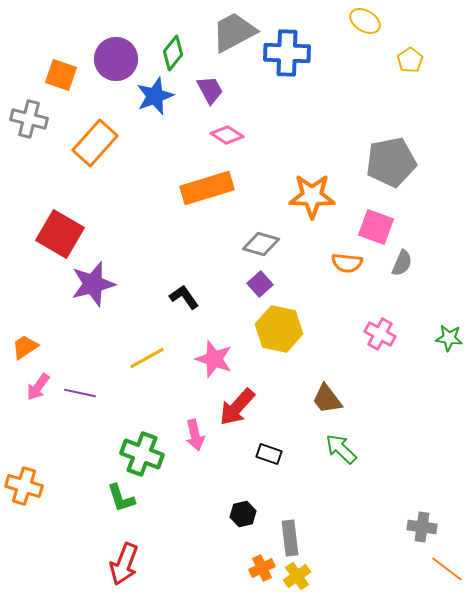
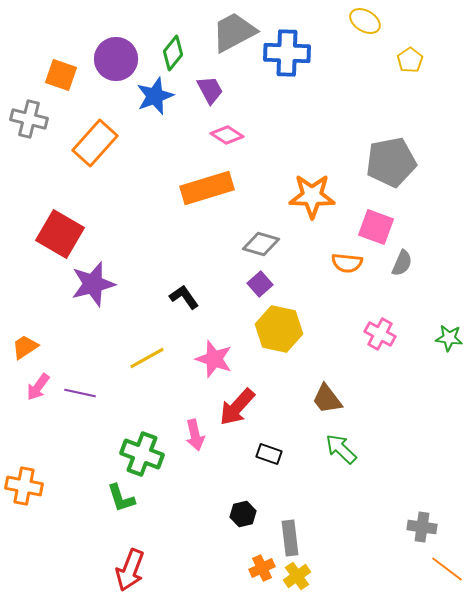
orange cross at (24, 486): rotated 6 degrees counterclockwise
red arrow at (124, 564): moved 6 px right, 6 px down
